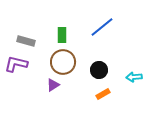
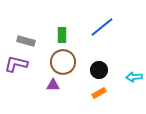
purple triangle: rotated 32 degrees clockwise
orange rectangle: moved 4 px left, 1 px up
